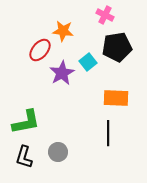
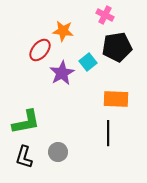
orange rectangle: moved 1 px down
